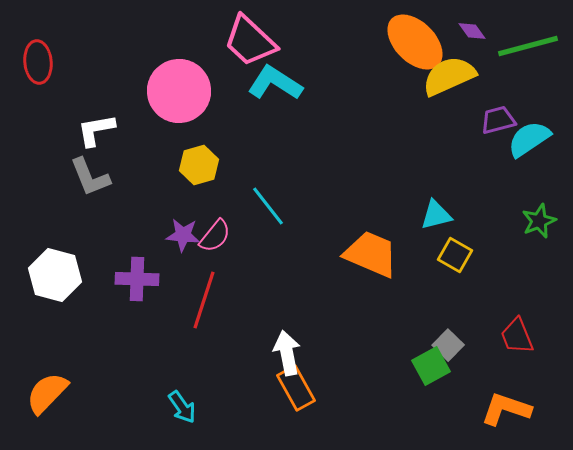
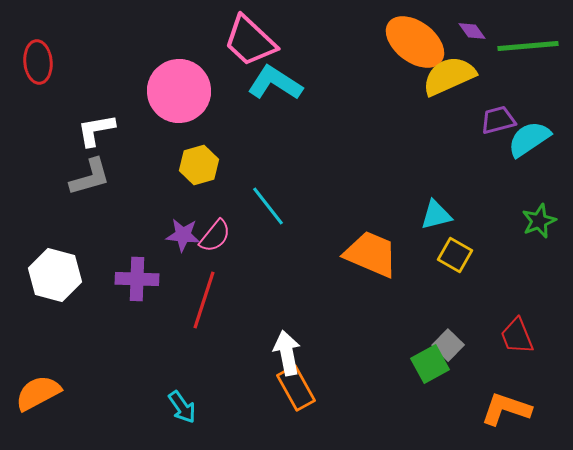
orange ellipse: rotated 8 degrees counterclockwise
green line: rotated 10 degrees clockwise
gray L-shape: rotated 84 degrees counterclockwise
green square: moved 1 px left, 2 px up
orange semicircle: moved 9 px left; rotated 18 degrees clockwise
